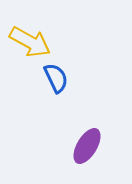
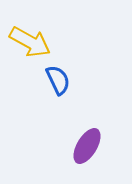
blue semicircle: moved 2 px right, 2 px down
